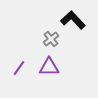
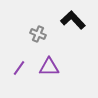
gray cross: moved 13 px left, 5 px up; rotated 28 degrees counterclockwise
